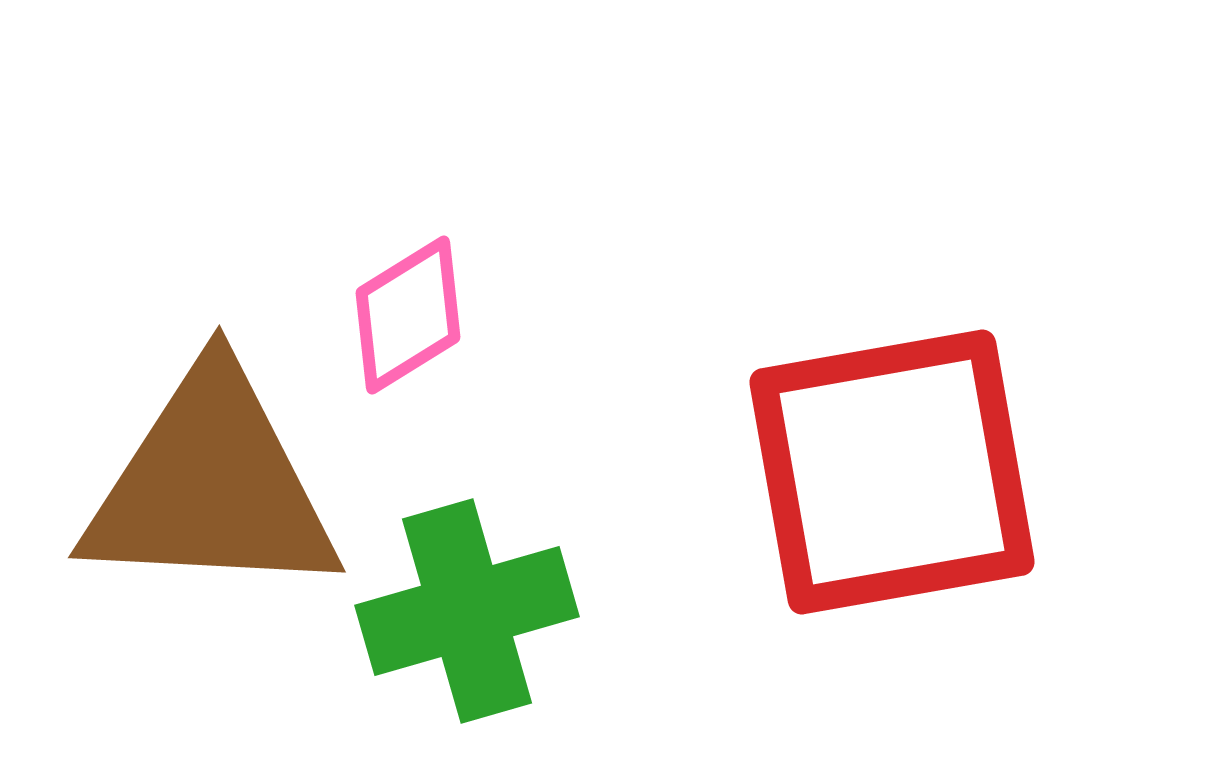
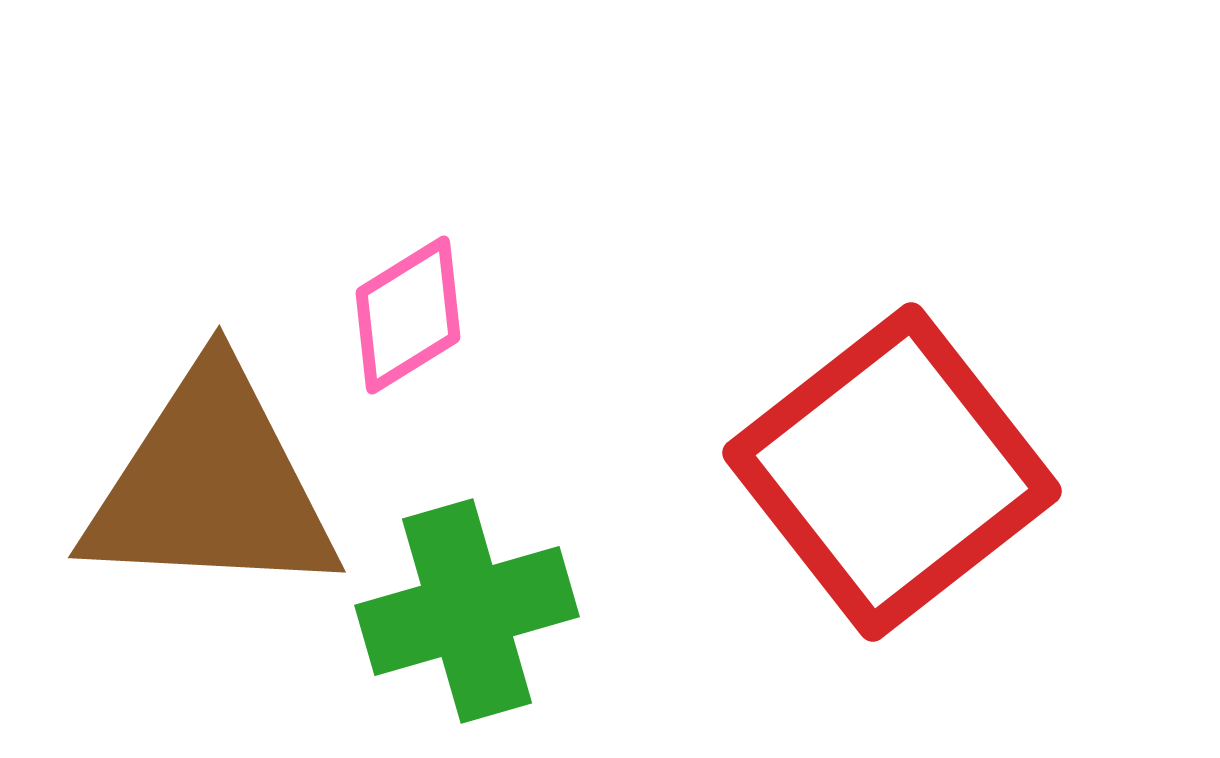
red square: rotated 28 degrees counterclockwise
